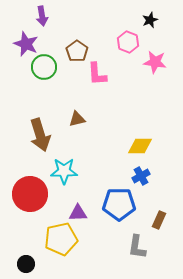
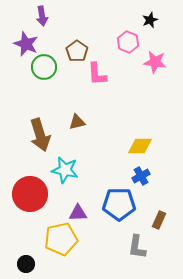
brown triangle: moved 3 px down
cyan star: moved 1 px right, 1 px up; rotated 12 degrees clockwise
